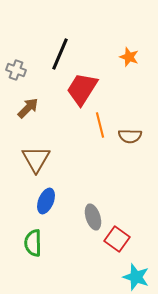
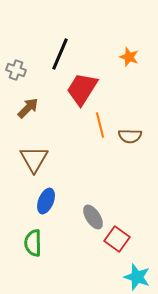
brown triangle: moved 2 px left
gray ellipse: rotated 15 degrees counterclockwise
cyan star: moved 1 px right
